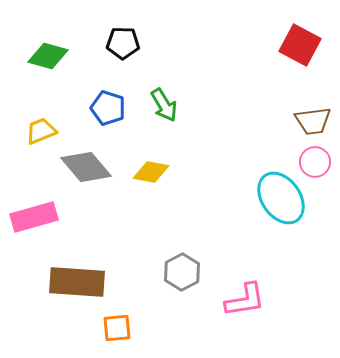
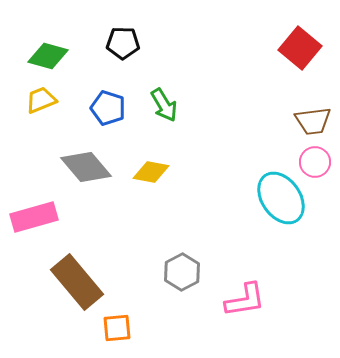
red square: moved 3 px down; rotated 12 degrees clockwise
yellow trapezoid: moved 31 px up
brown rectangle: rotated 46 degrees clockwise
